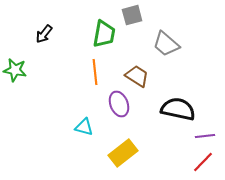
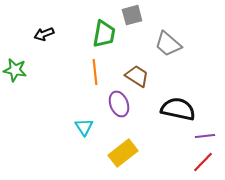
black arrow: rotated 30 degrees clockwise
gray trapezoid: moved 2 px right
cyan triangle: rotated 42 degrees clockwise
